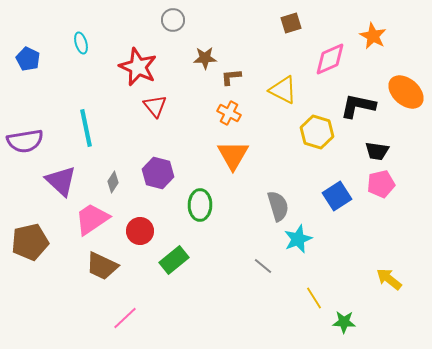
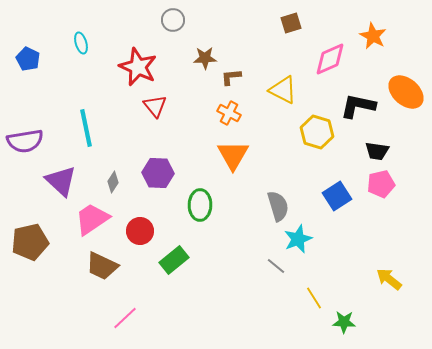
purple hexagon: rotated 12 degrees counterclockwise
gray line: moved 13 px right
